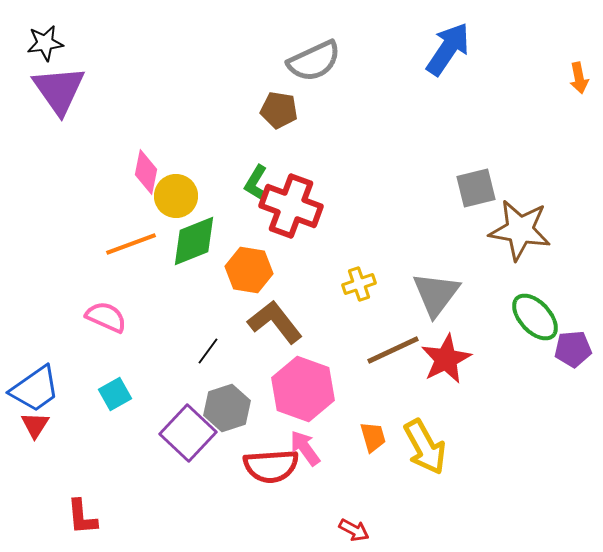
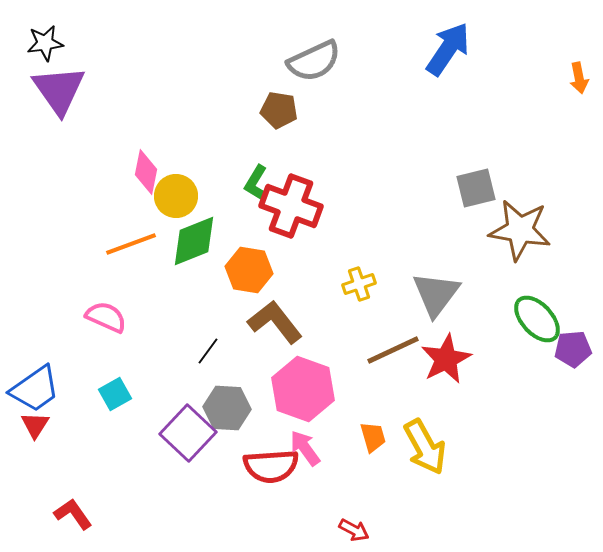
green ellipse: moved 2 px right, 2 px down
gray hexagon: rotated 21 degrees clockwise
red L-shape: moved 9 px left, 3 px up; rotated 150 degrees clockwise
